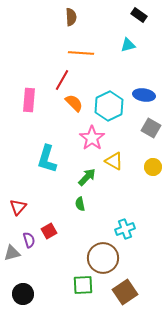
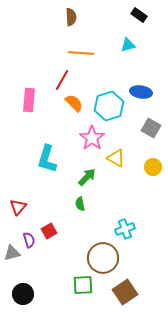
blue ellipse: moved 3 px left, 3 px up
cyan hexagon: rotated 8 degrees clockwise
yellow triangle: moved 2 px right, 3 px up
